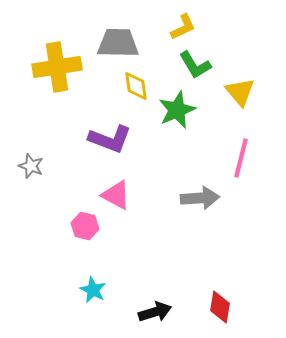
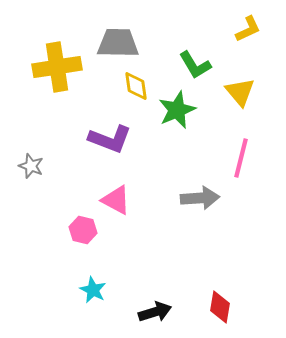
yellow L-shape: moved 65 px right, 2 px down
pink triangle: moved 5 px down
pink hexagon: moved 2 px left, 4 px down
